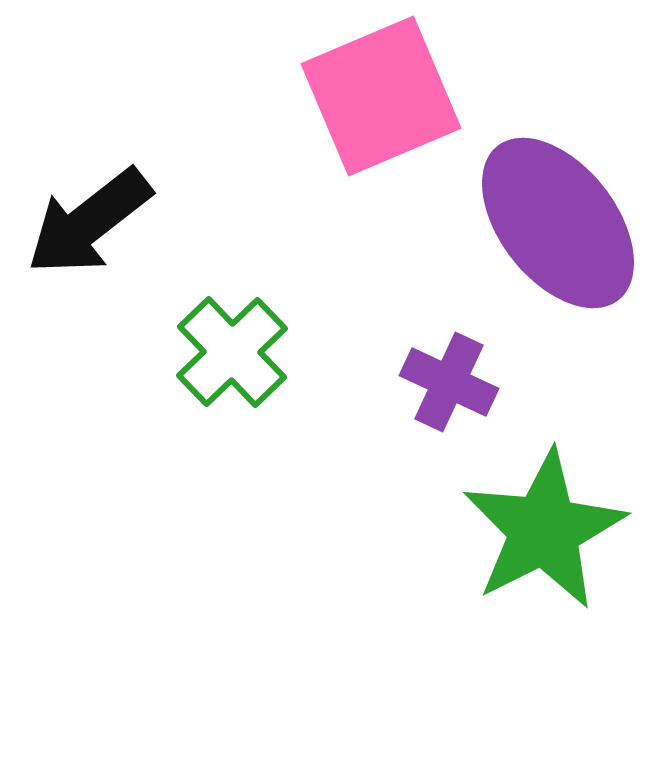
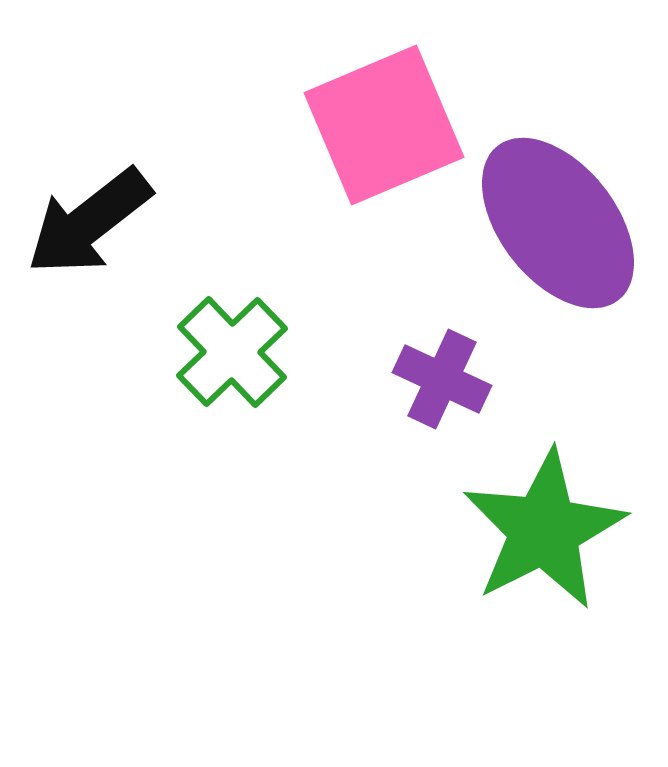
pink square: moved 3 px right, 29 px down
purple cross: moved 7 px left, 3 px up
